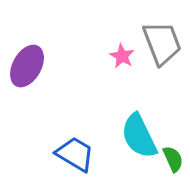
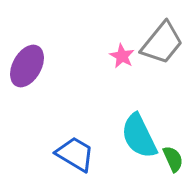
gray trapezoid: rotated 60 degrees clockwise
